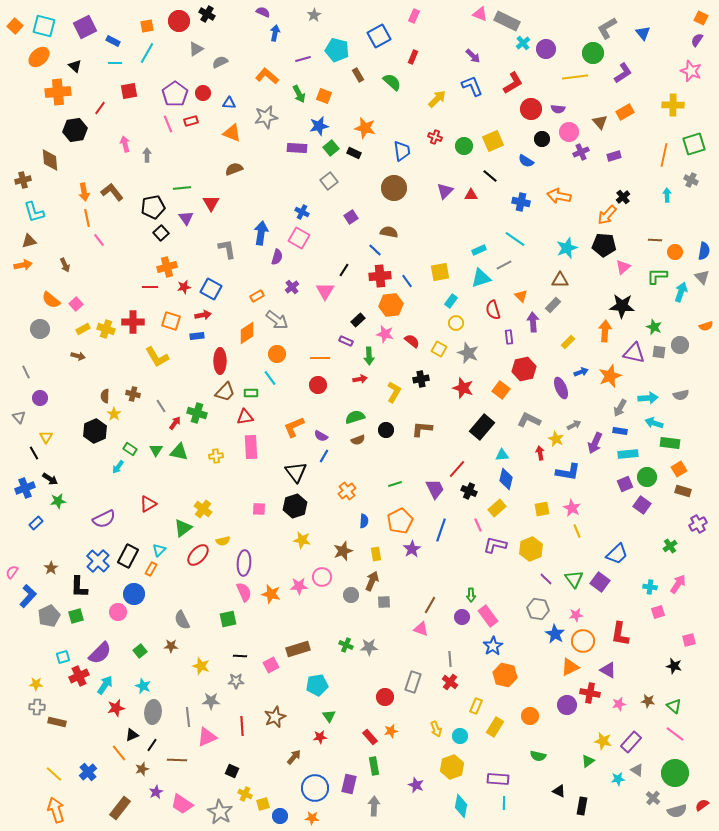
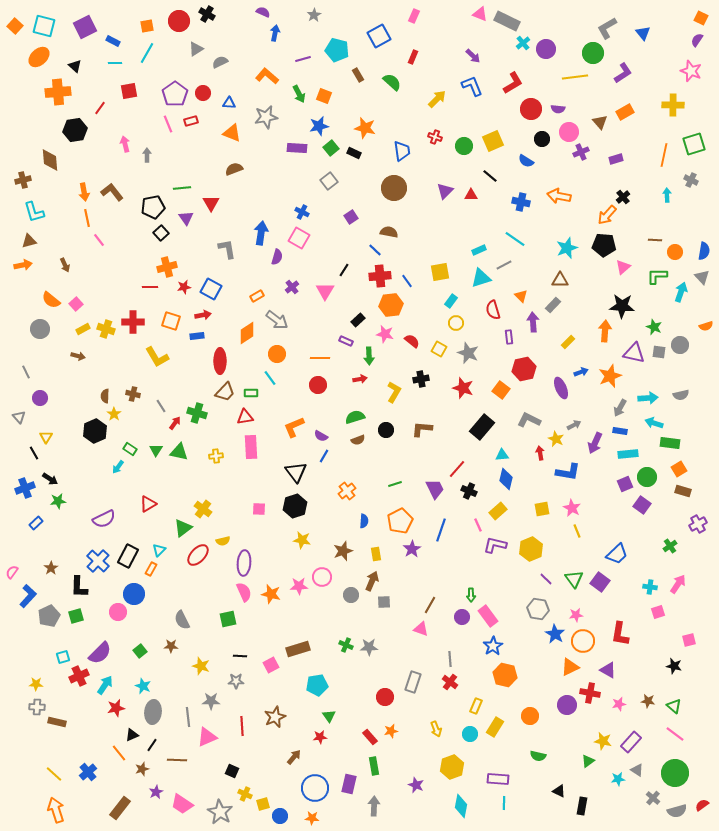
purple rectangle at (614, 156): moved 2 px right, 3 px down
yellow rectangle at (497, 508): moved 1 px right, 3 px down
cyan circle at (460, 736): moved 10 px right, 2 px up
